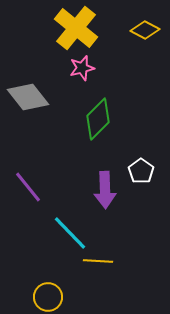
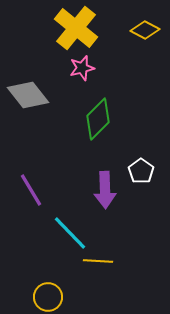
gray diamond: moved 2 px up
purple line: moved 3 px right, 3 px down; rotated 8 degrees clockwise
